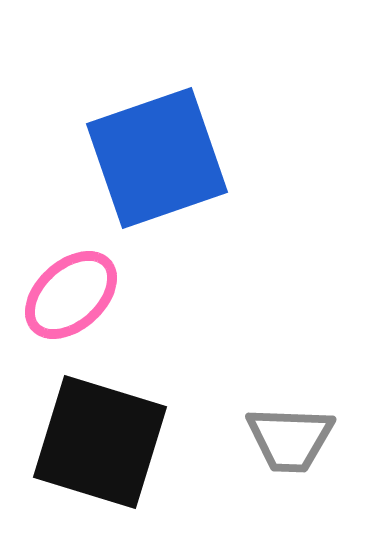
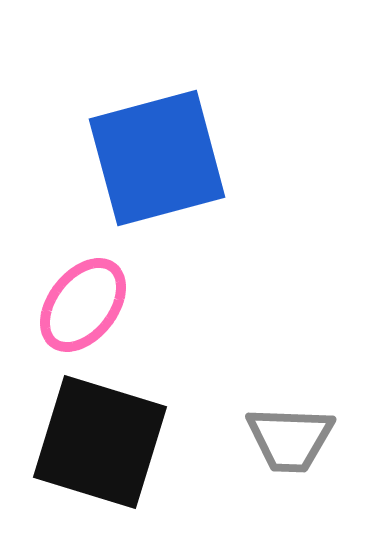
blue square: rotated 4 degrees clockwise
pink ellipse: moved 12 px right, 10 px down; rotated 10 degrees counterclockwise
